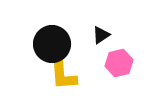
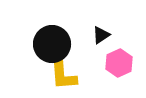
pink hexagon: rotated 12 degrees counterclockwise
